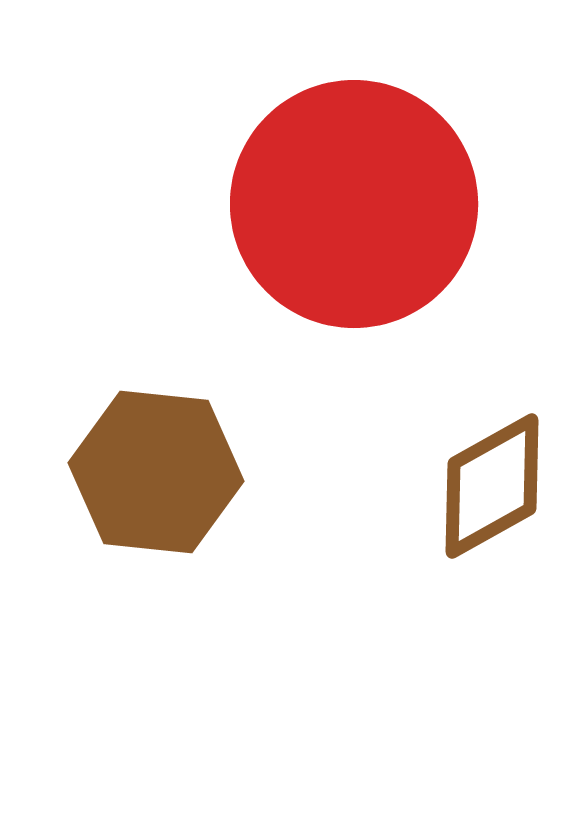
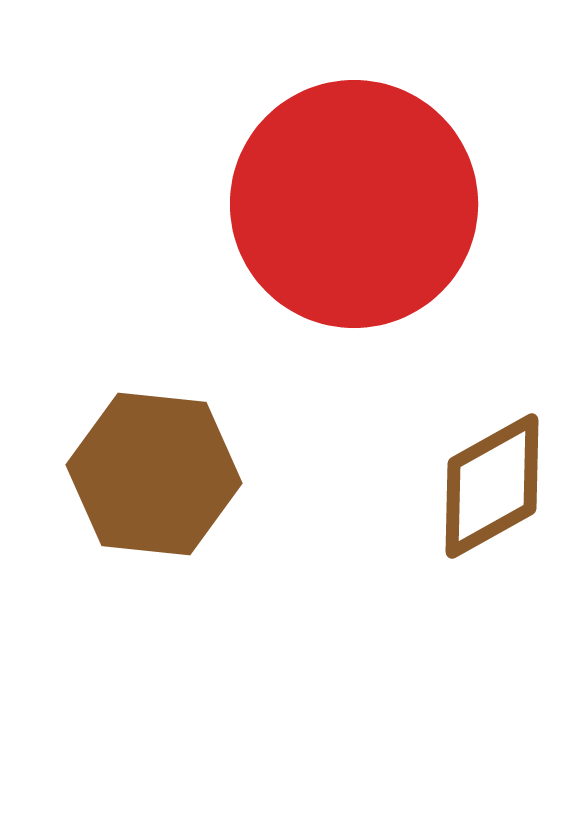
brown hexagon: moved 2 px left, 2 px down
